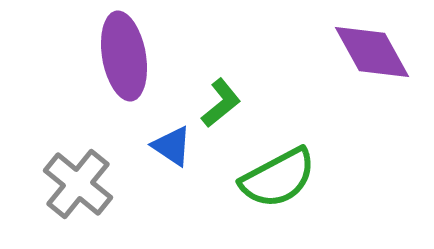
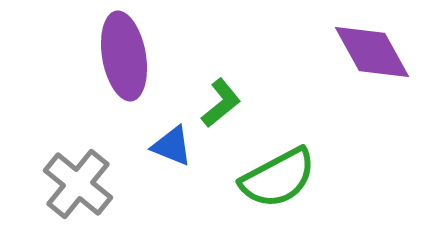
blue triangle: rotated 12 degrees counterclockwise
